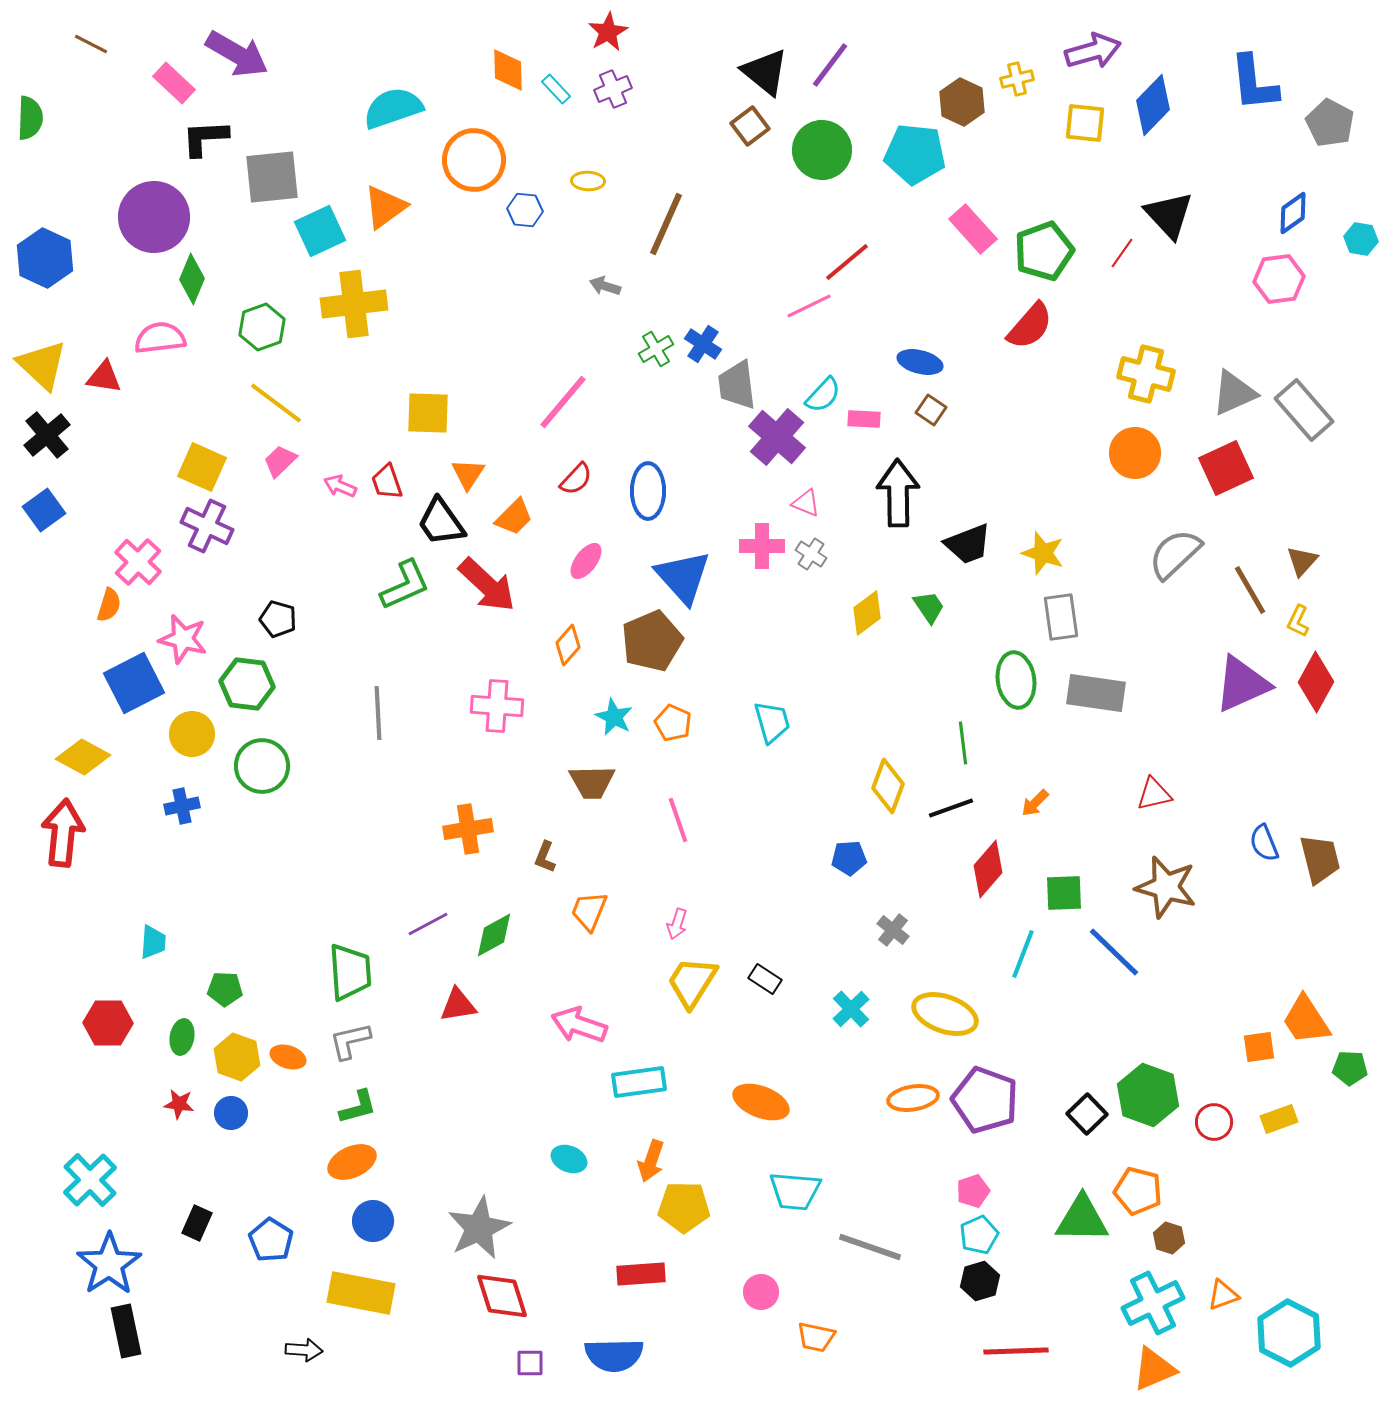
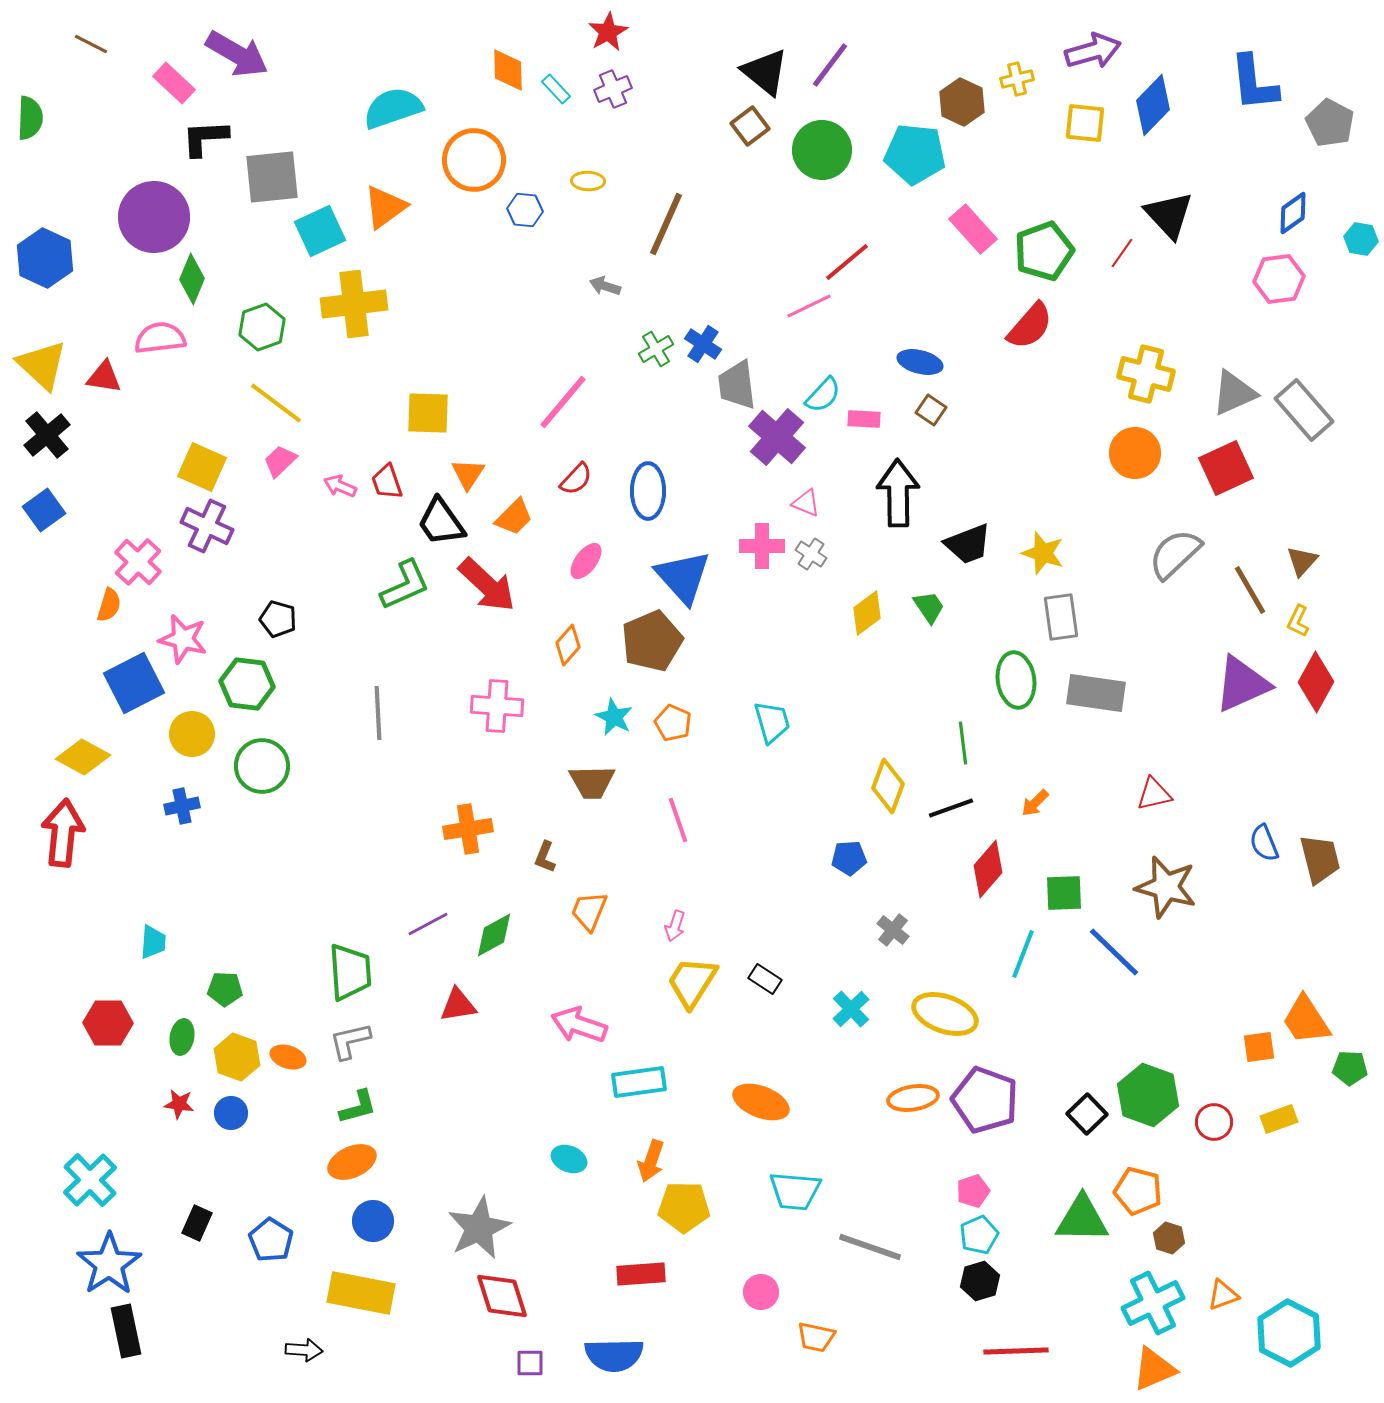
pink arrow at (677, 924): moved 2 px left, 2 px down
